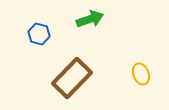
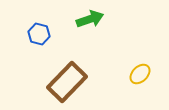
yellow ellipse: moved 1 px left; rotated 65 degrees clockwise
brown rectangle: moved 5 px left, 4 px down
